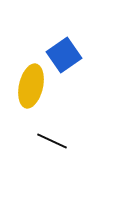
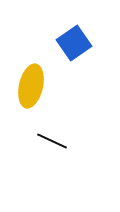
blue square: moved 10 px right, 12 px up
